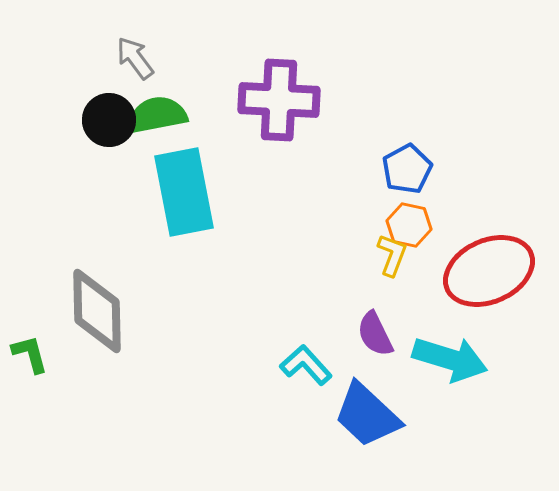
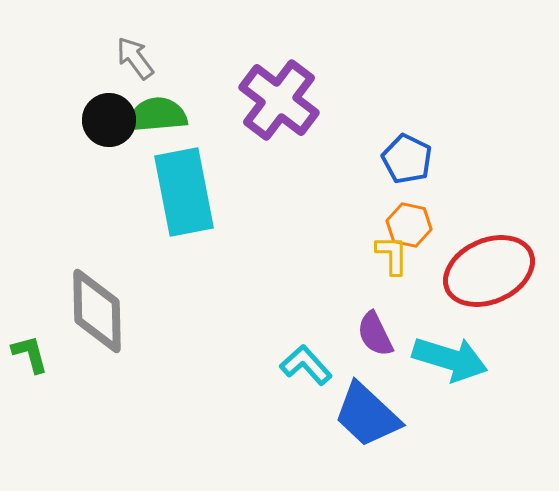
purple cross: rotated 34 degrees clockwise
green semicircle: rotated 6 degrees clockwise
blue pentagon: moved 10 px up; rotated 18 degrees counterclockwise
yellow L-shape: rotated 21 degrees counterclockwise
